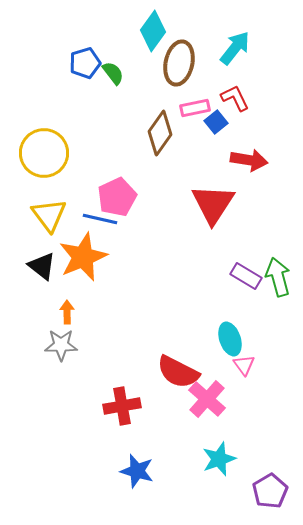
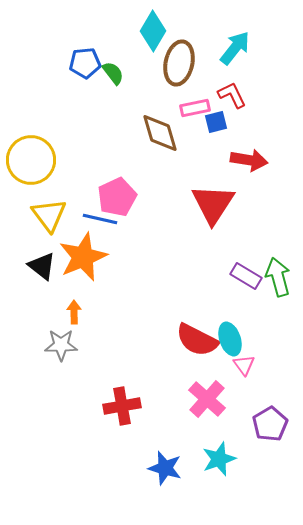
cyan diamond: rotated 6 degrees counterclockwise
blue pentagon: rotated 12 degrees clockwise
red L-shape: moved 3 px left, 3 px up
blue square: rotated 25 degrees clockwise
brown diamond: rotated 51 degrees counterclockwise
yellow circle: moved 13 px left, 7 px down
orange arrow: moved 7 px right
red semicircle: moved 19 px right, 32 px up
blue star: moved 28 px right, 3 px up
purple pentagon: moved 67 px up
